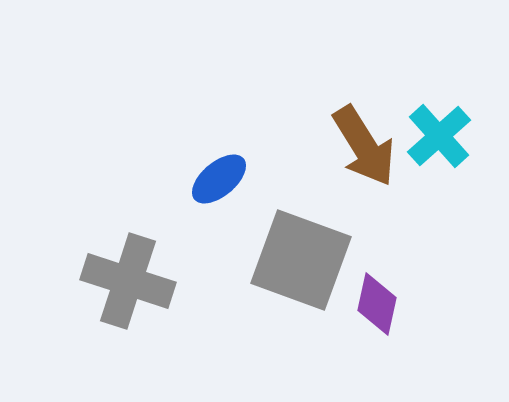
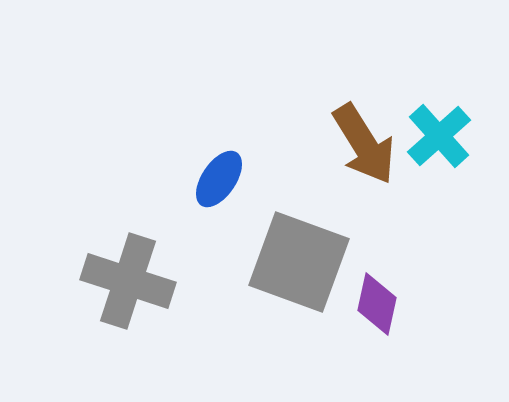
brown arrow: moved 2 px up
blue ellipse: rotated 16 degrees counterclockwise
gray square: moved 2 px left, 2 px down
